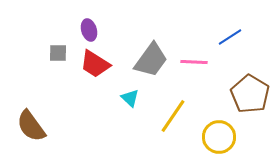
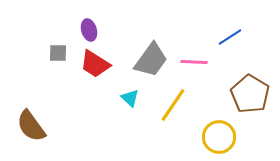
yellow line: moved 11 px up
